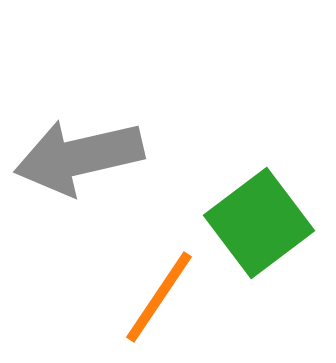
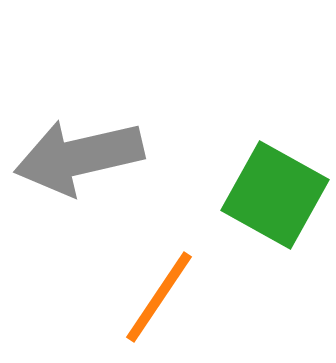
green square: moved 16 px right, 28 px up; rotated 24 degrees counterclockwise
